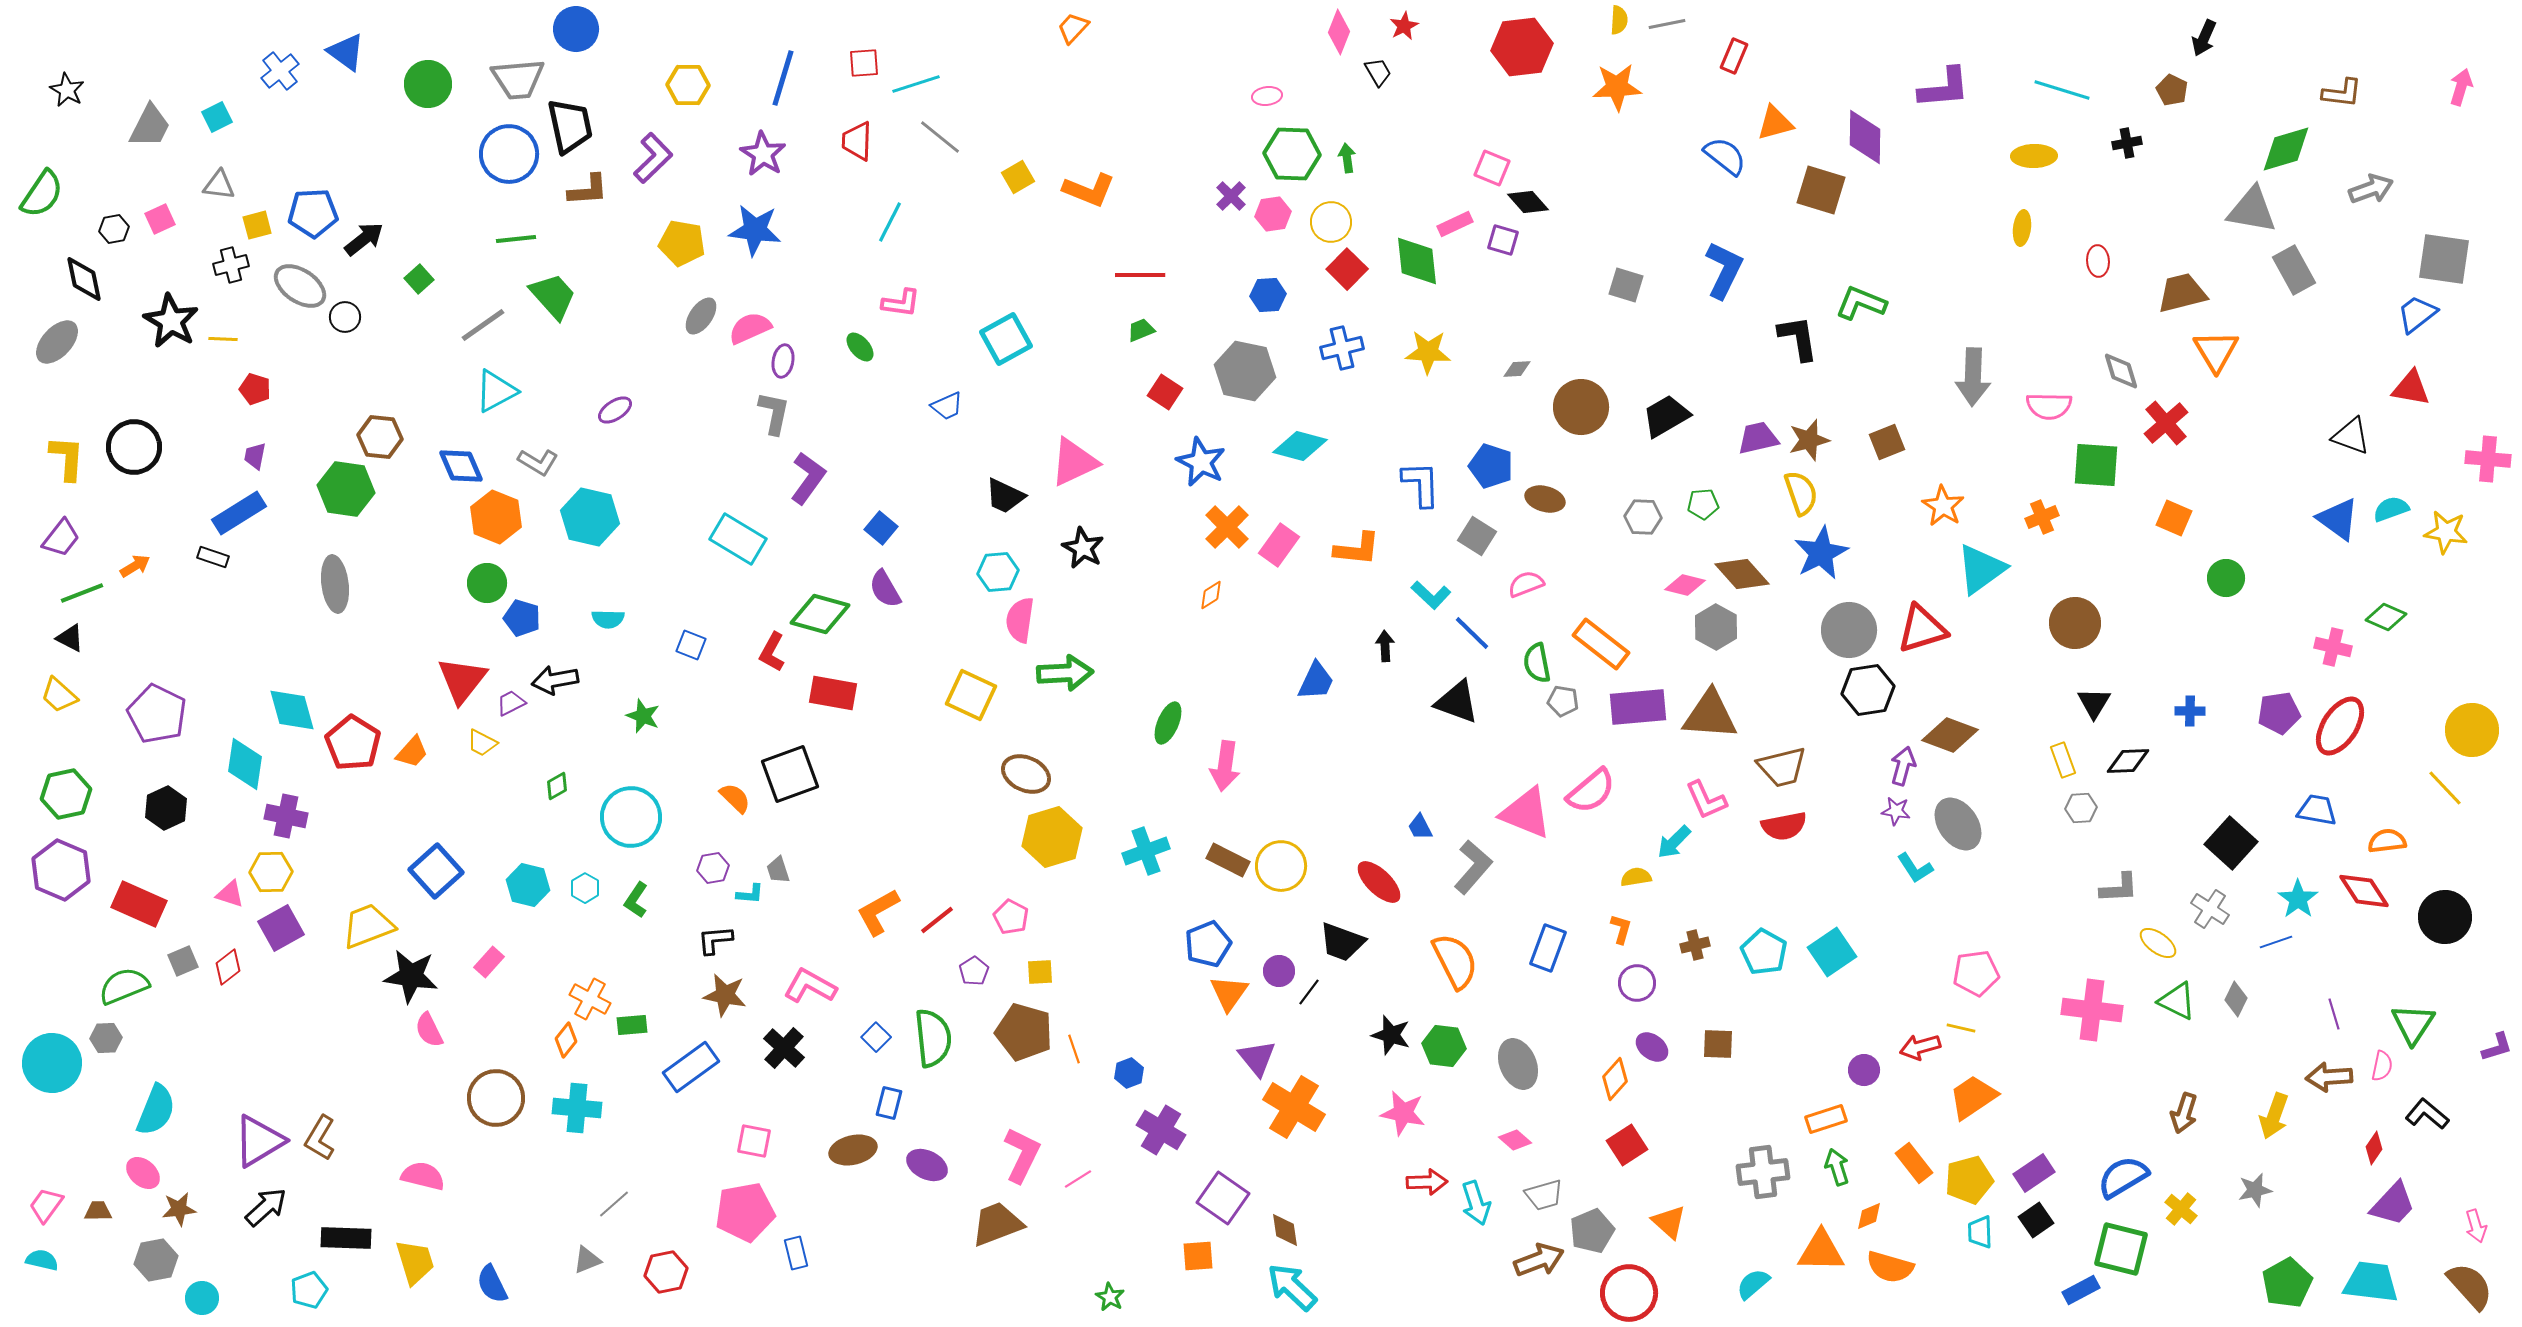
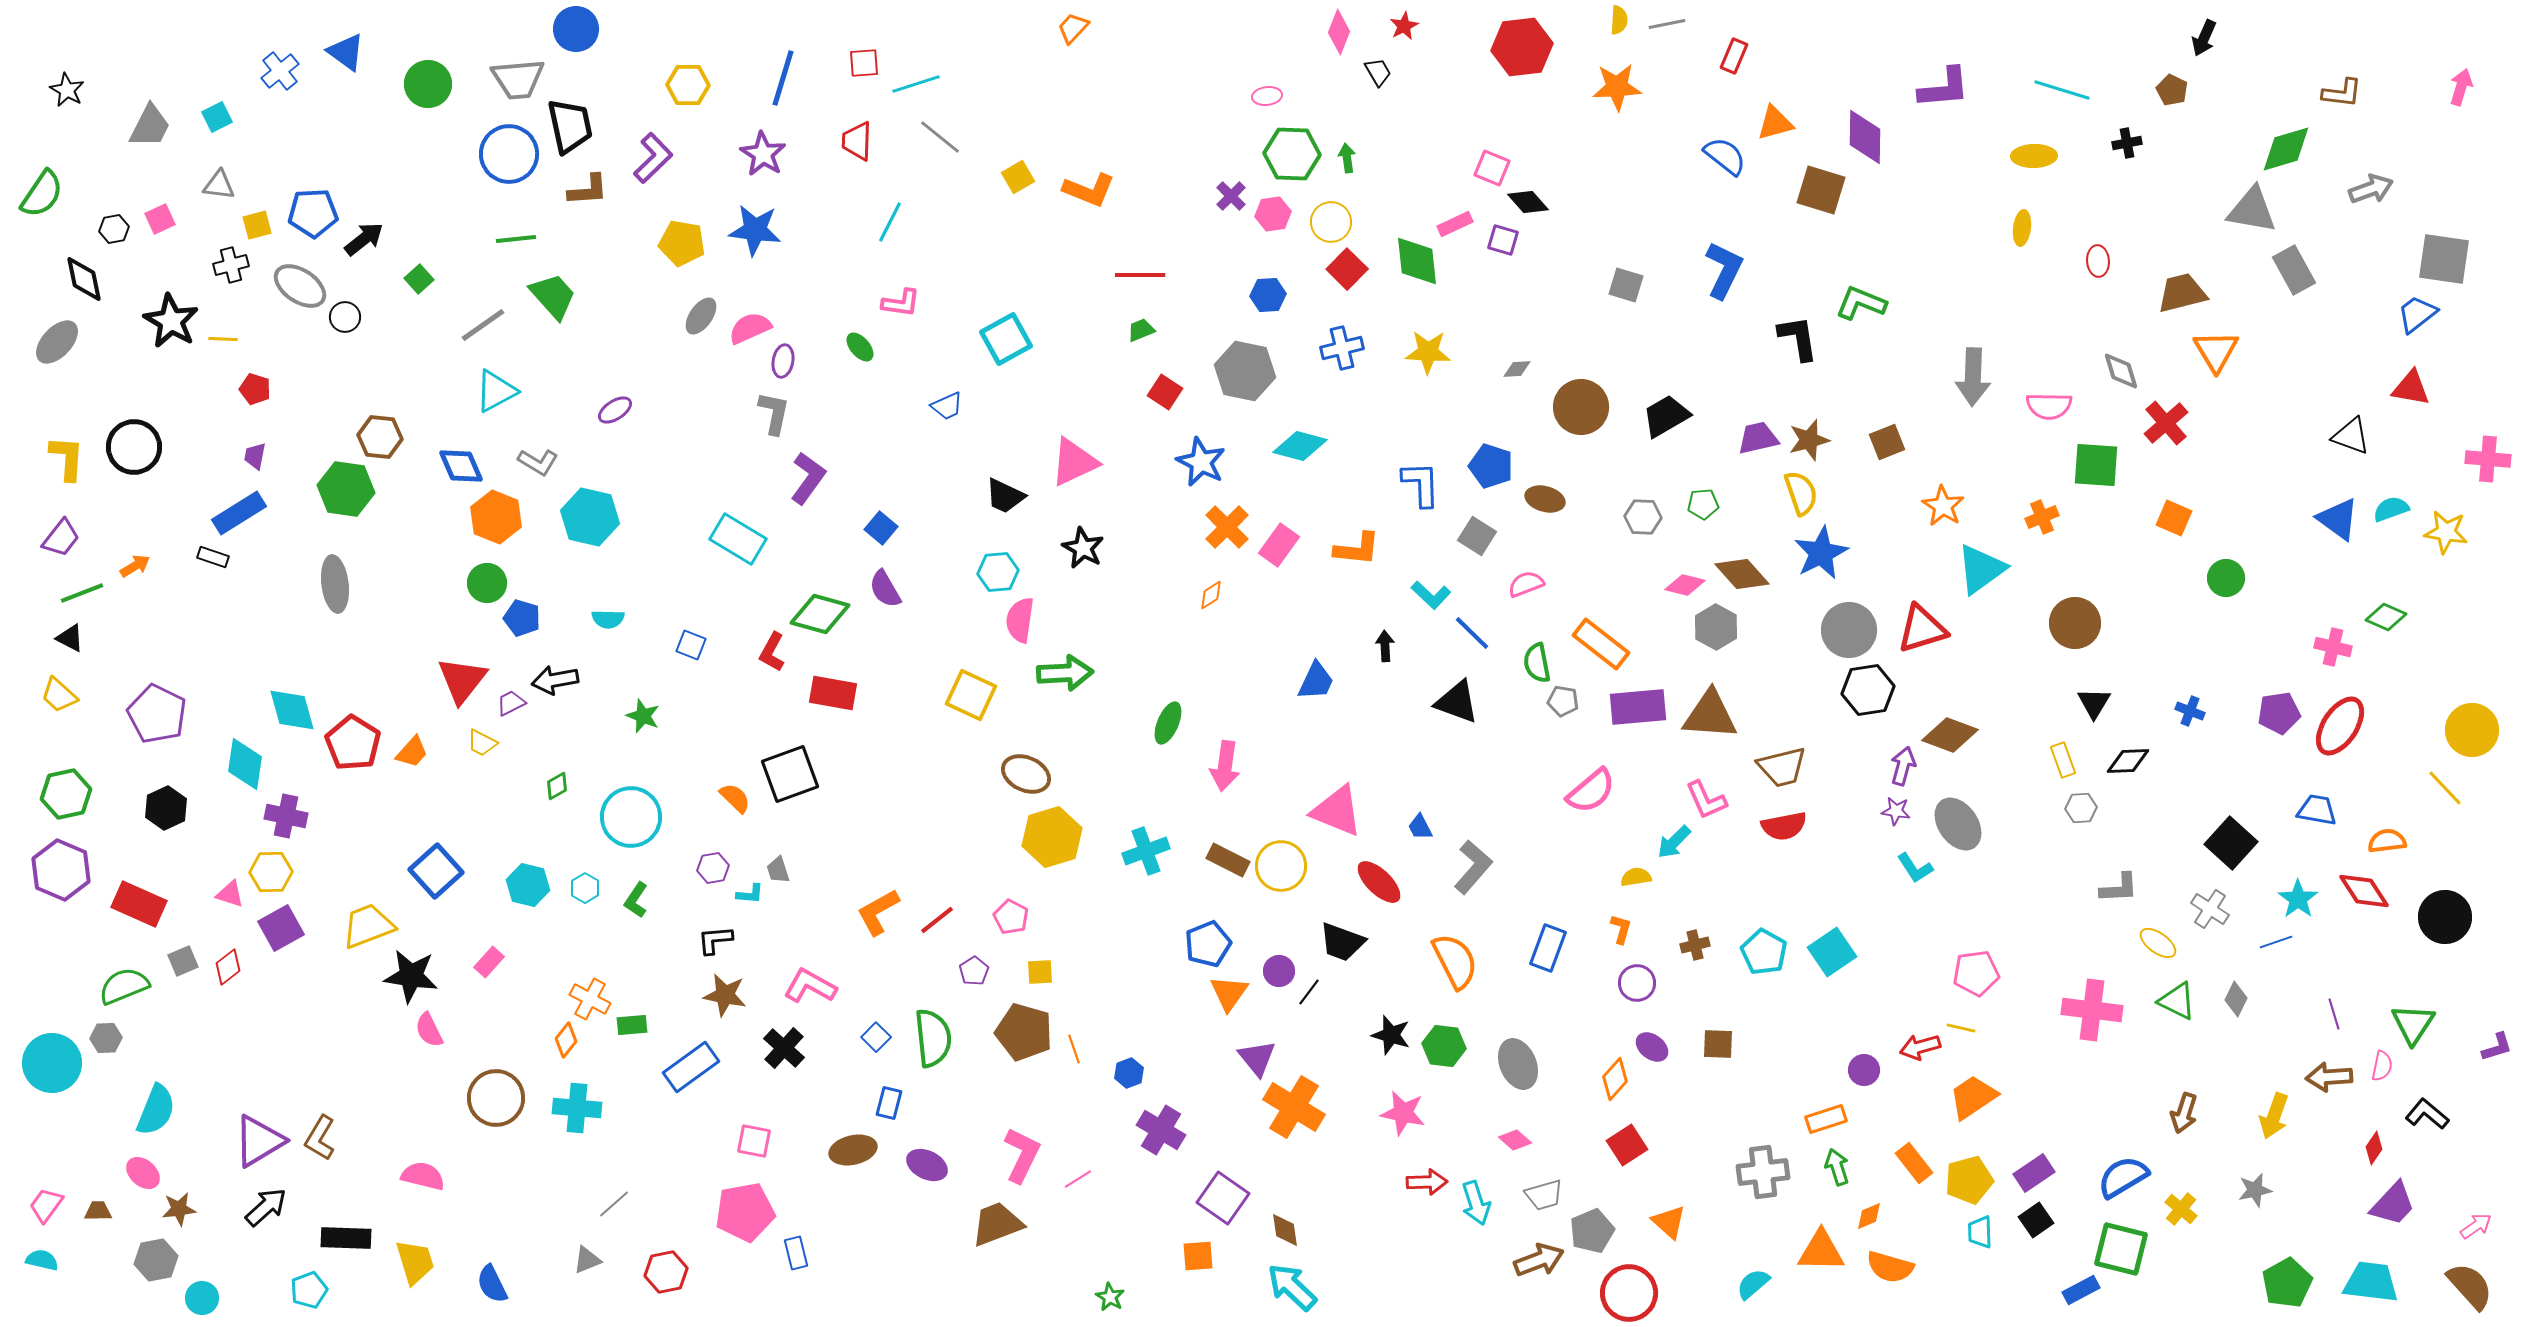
blue cross at (2190, 711): rotated 20 degrees clockwise
pink triangle at (1526, 813): moved 189 px left, 2 px up
pink arrow at (2476, 1226): rotated 108 degrees counterclockwise
